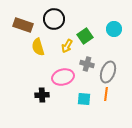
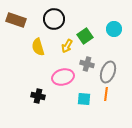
brown rectangle: moved 7 px left, 5 px up
black cross: moved 4 px left, 1 px down; rotated 16 degrees clockwise
